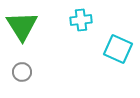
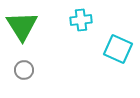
gray circle: moved 2 px right, 2 px up
